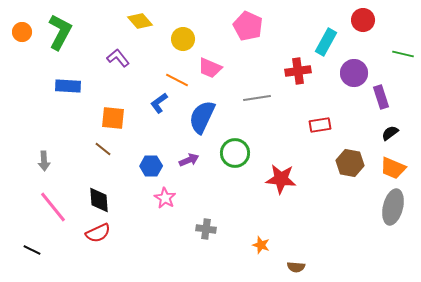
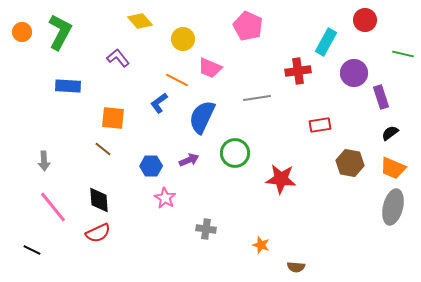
red circle: moved 2 px right
